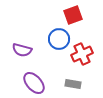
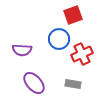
purple semicircle: rotated 12 degrees counterclockwise
